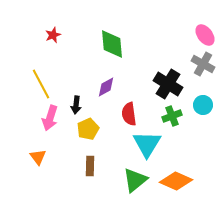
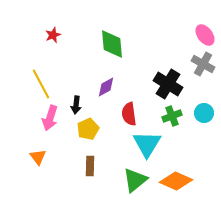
cyan circle: moved 1 px right, 8 px down
